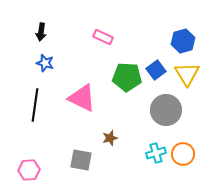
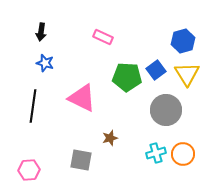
black line: moved 2 px left, 1 px down
